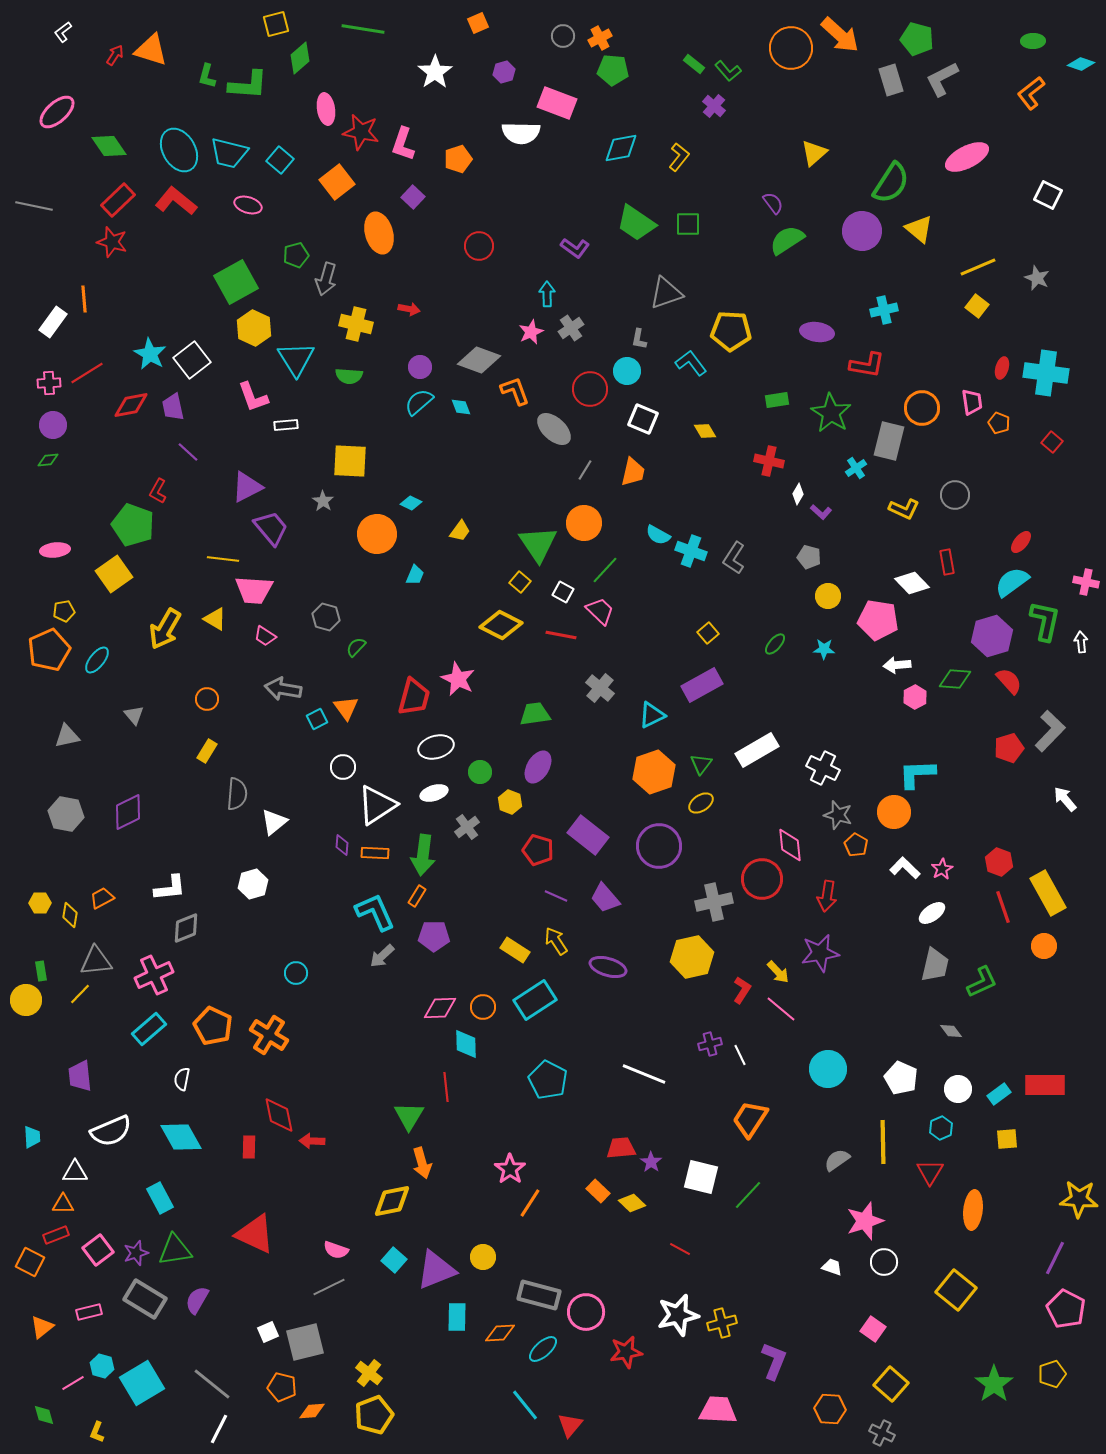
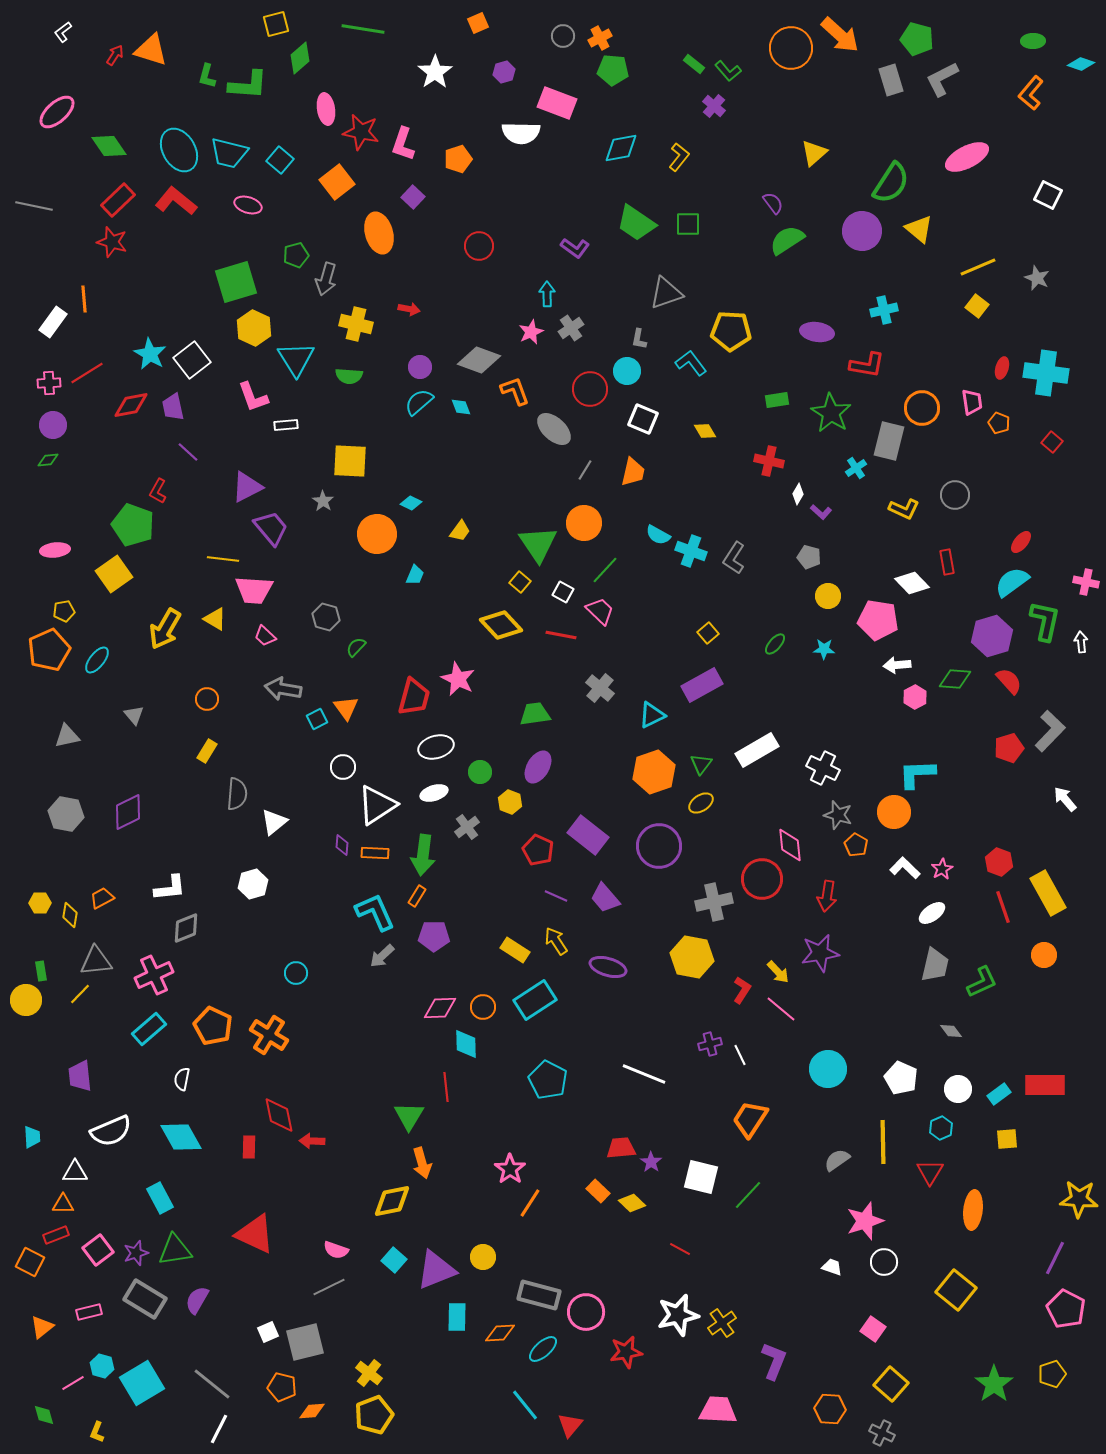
orange L-shape at (1031, 93): rotated 12 degrees counterclockwise
green square at (236, 282): rotated 12 degrees clockwise
yellow diamond at (501, 625): rotated 21 degrees clockwise
pink trapezoid at (265, 636): rotated 10 degrees clockwise
red pentagon at (538, 850): rotated 8 degrees clockwise
orange circle at (1044, 946): moved 9 px down
yellow hexagon at (692, 957): rotated 24 degrees clockwise
yellow cross at (722, 1323): rotated 20 degrees counterclockwise
